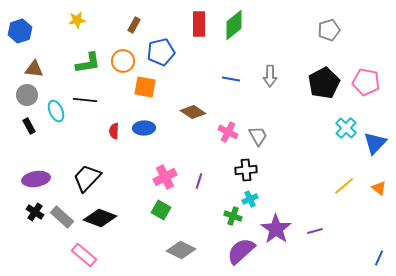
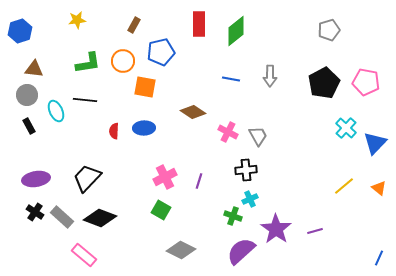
green diamond at (234, 25): moved 2 px right, 6 px down
